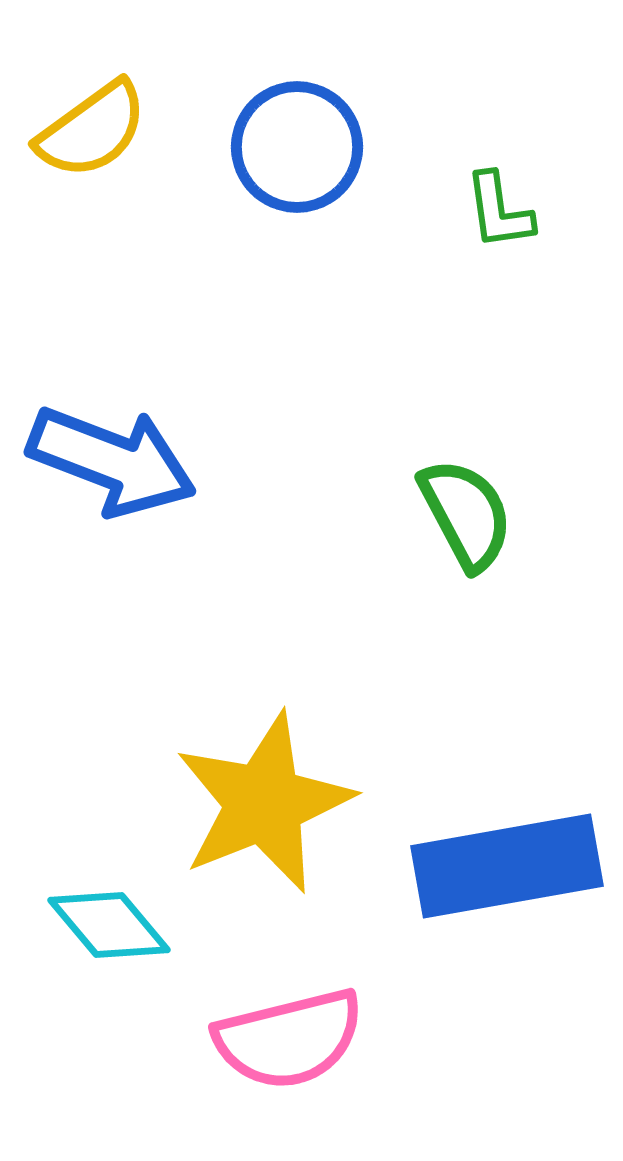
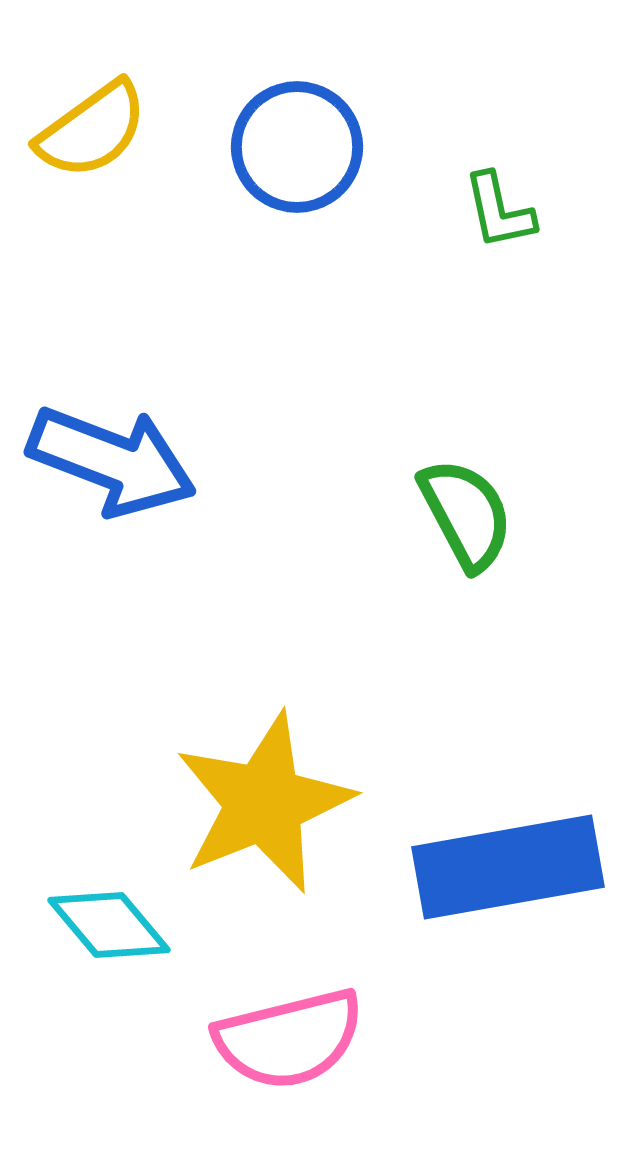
green L-shape: rotated 4 degrees counterclockwise
blue rectangle: moved 1 px right, 1 px down
